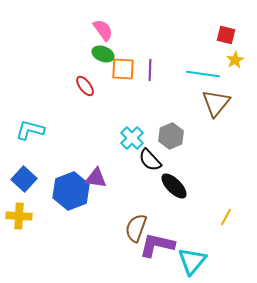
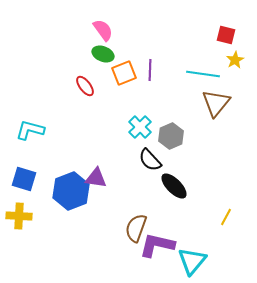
orange square: moved 1 px right, 4 px down; rotated 25 degrees counterclockwise
cyan cross: moved 8 px right, 11 px up
blue square: rotated 25 degrees counterclockwise
